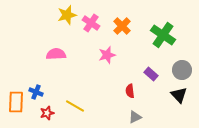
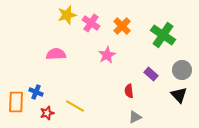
pink star: rotated 12 degrees counterclockwise
red semicircle: moved 1 px left
